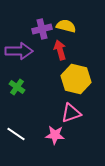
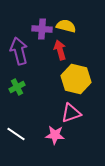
purple cross: rotated 18 degrees clockwise
purple arrow: rotated 104 degrees counterclockwise
green cross: rotated 28 degrees clockwise
